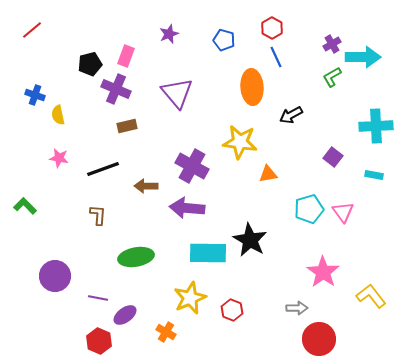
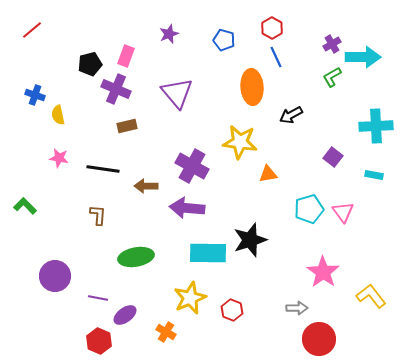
black line at (103, 169): rotated 28 degrees clockwise
black star at (250, 240): rotated 24 degrees clockwise
